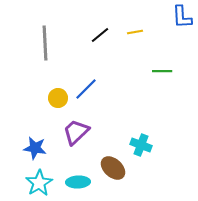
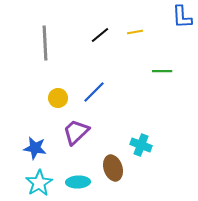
blue line: moved 8 px right, 3 px down
brown ellipse: rotated 30 degrees clockwise
